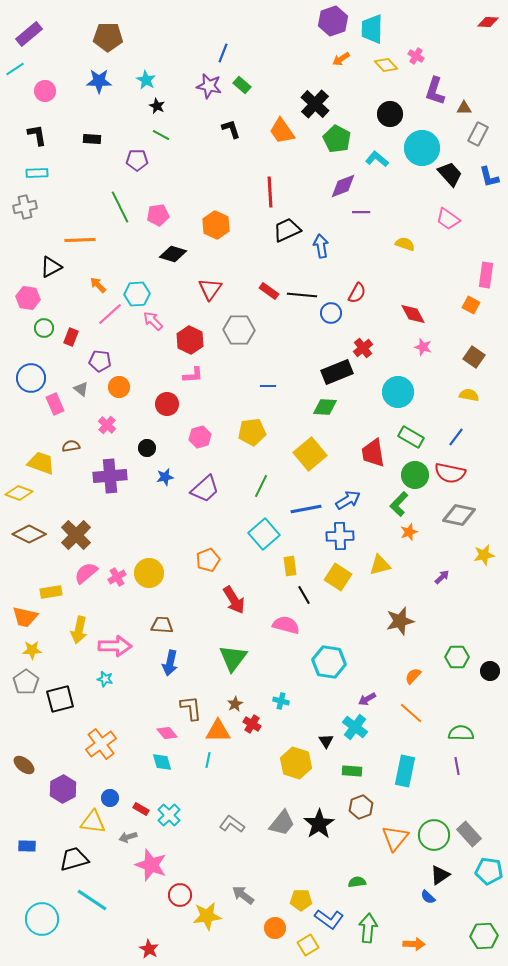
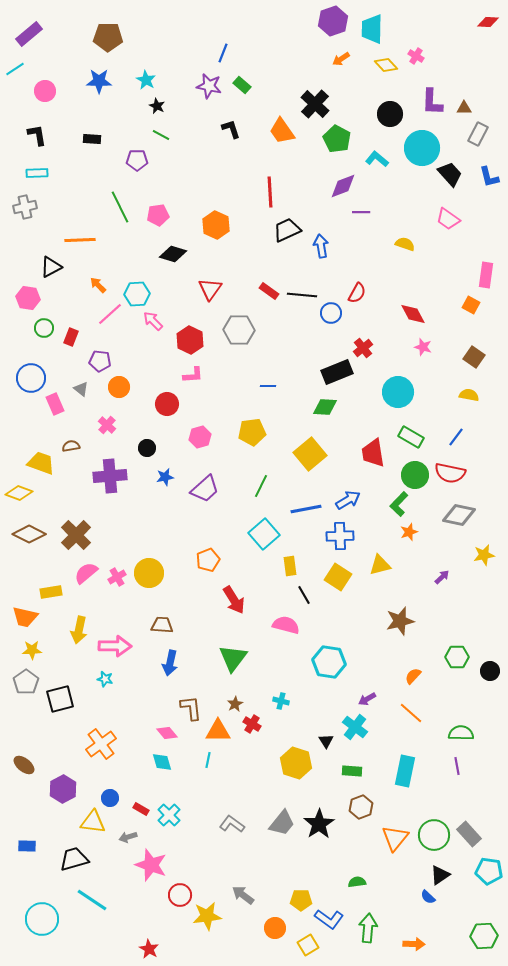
purple L-shape at (435, 91): moved 3 px left, 11 px down; rotated 16 degrees counterclockwise
